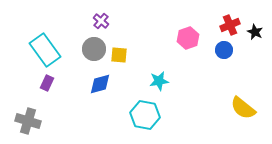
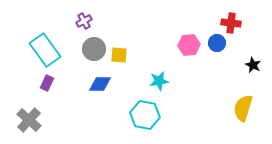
purple cross: moved 17 px left; rotated 21 degrees clockwise
red cross: moved 1 px right, 2 px up; rotated 30 degrees clockwise
black star: moved 2 px left, 33 px down
pink hexagon: moved 1 px right, 7 px down; rotated 15 degrees clockwise
blue circle: moved 7 px left, 7 px up
blue diamond: rotated 15 degrees clockwise
yellow semicircle: rotated 68 degrees clockwise
gray cross: moved 1 px right, 1 px up; rotated 25 degrees clockwise
